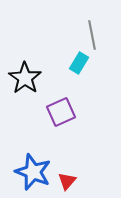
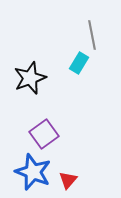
black star: moved 5 px right; rotated 16 degrees clockwise
purple square: moved 17 px left, 22 px down; rotated 12 degrees counterclockwise
red triangle: moved 1 px right, 1 px up
